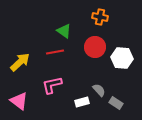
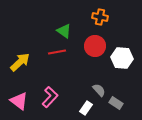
red circle: moved 1 px up
red line: moved 2 px right
pink L-shape: moved 2 px left, 12 px down; rotated 145 degrees clockwise
white rectangle: moved 4 px right, 6 px down; rotated 40 degrees counterclockwise
